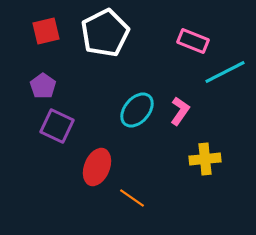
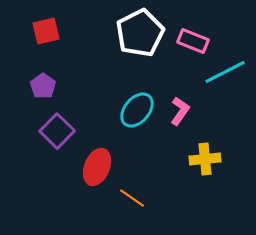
white pentagon: moved 35 px right
purple square: moved 5 px down; rotated 20 degrees clockwise
